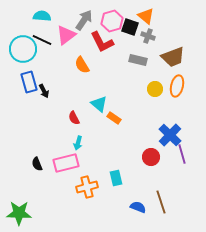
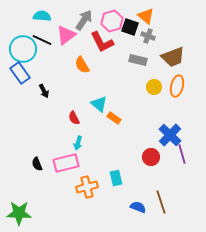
blue rectangle: moved 9 px left, 9 px up; rotated 20 degrees counterclockwise
yellow circle: moved 1 px left, 2 px up
